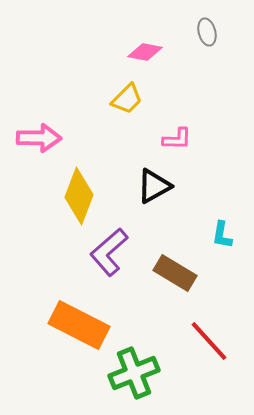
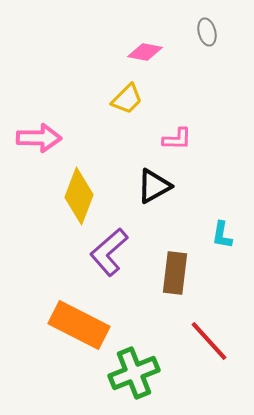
brown rectangle: rotated 66 degrees clockwise
